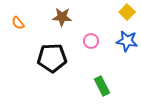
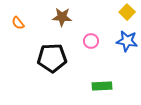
green rectangle: rotated 66 degrees counterclockwise
